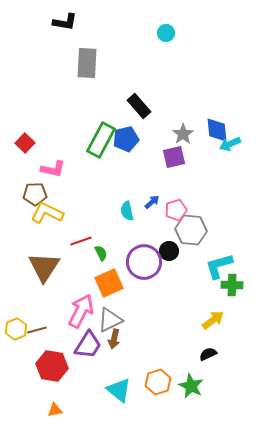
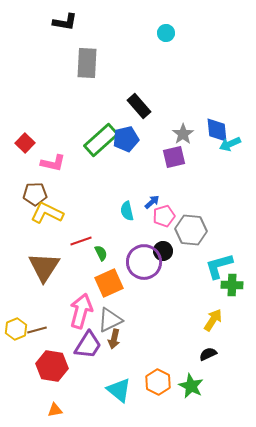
green rectangle: rotated 20 degrees clockwise
pink L-shape: moved 6 px up
pink pentagon: moved 12 px left, 6 px down
black circle: moved 6 px left
pink arrow: rotated 12 degrees counterclockwise
yellow arrow: rotated 20 degrees counterclockwise
orange hexagon: rotated 15 degrees counterclockwise
